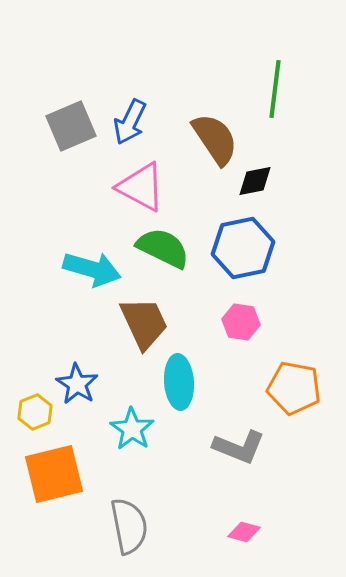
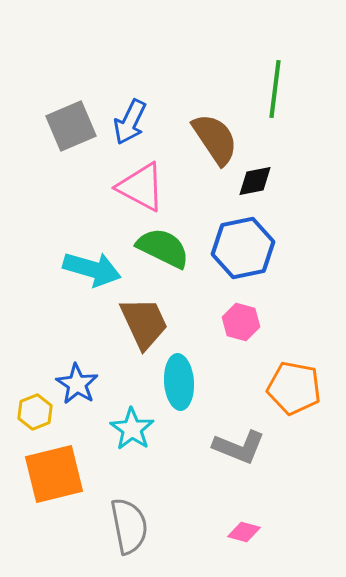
pink hexagon: rotated 6 degrees clockwise
